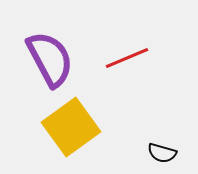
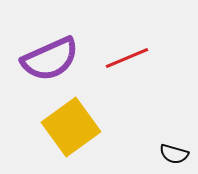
purple semicircle: rotated 94 degrees clockwise
black semicircle: moved 12 px right, 1 px down
